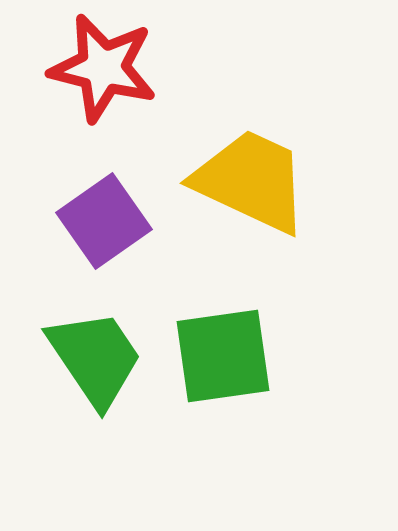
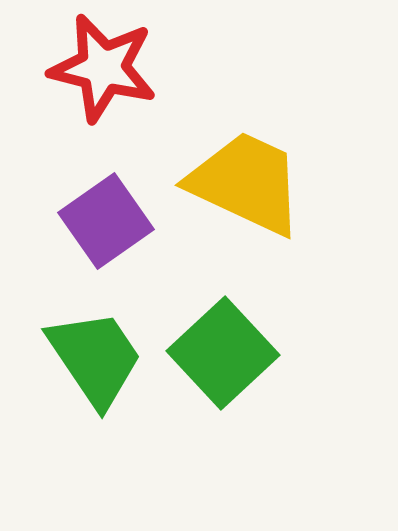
yellow trapezoid: moved 5 px left, 2 px down
purple square: moved 2 px right
green square: moved 3 px up; rotated 35 degrees counterclockwise
